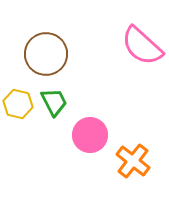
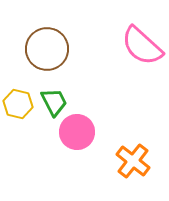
brown circle: moved 1 px right, 5 px up
pink circle: moved 13 px left, 3 px up
